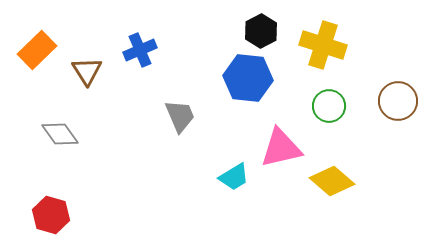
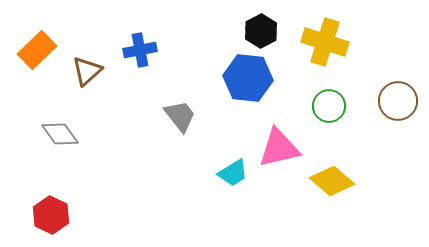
yellow cross: moved 2 px right, 3 px up
blue cross: rotated 12 degrees clockwise
brown triangle: rotated 20 degrees clockwise
gray trapezoid: rotated 15 degrees counterclockwise
pink triangle: moved 2 px left
cyan trapezoid: moved 1 px left, 4 px up
red hexagon: rotated 9 degrees clockwise
